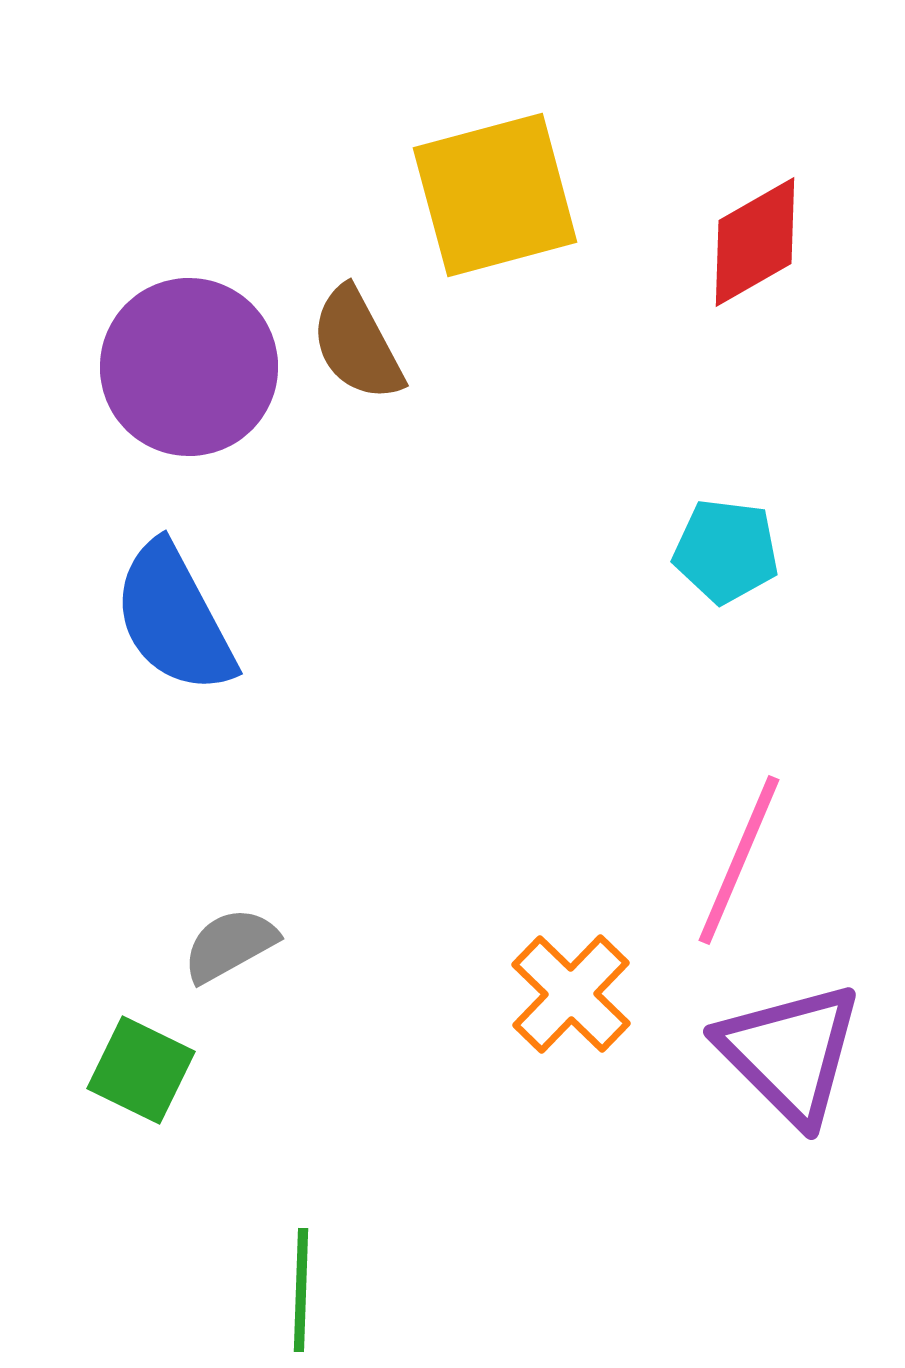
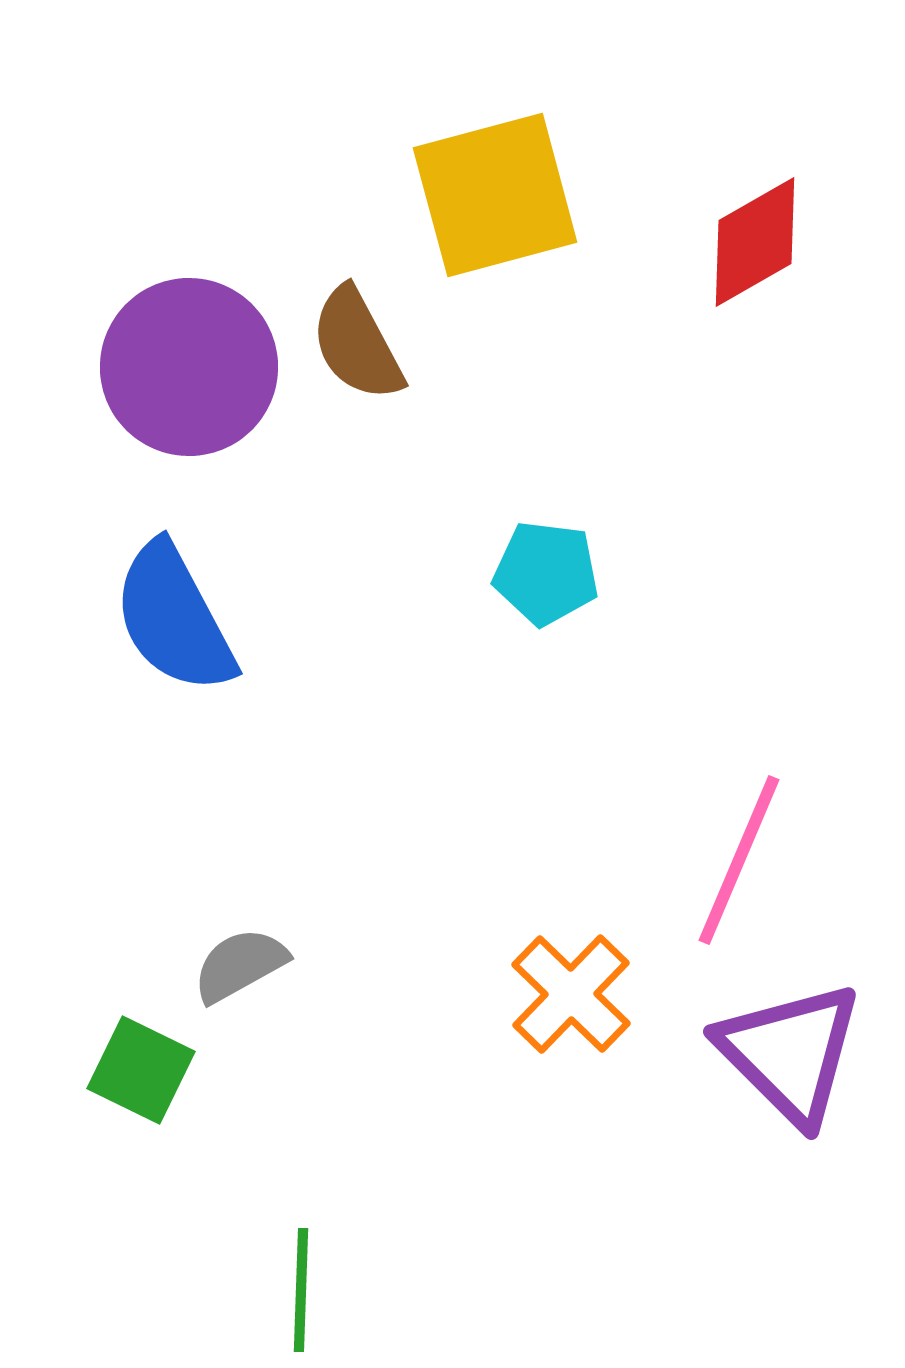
cyan pentagon: moved 180 px left, 22 px down
gray semicircle: moved 10 px right, 20 px down
